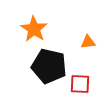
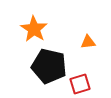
red square: rotated 20 degrees counterclockwise
